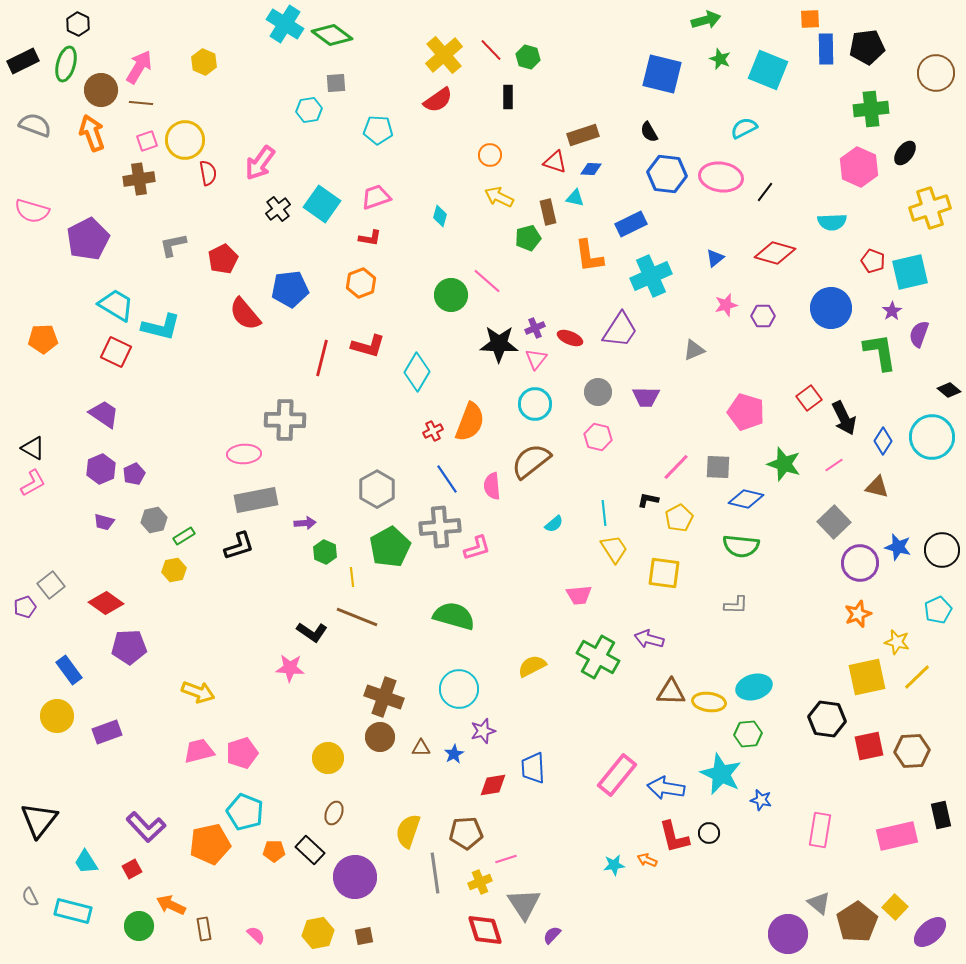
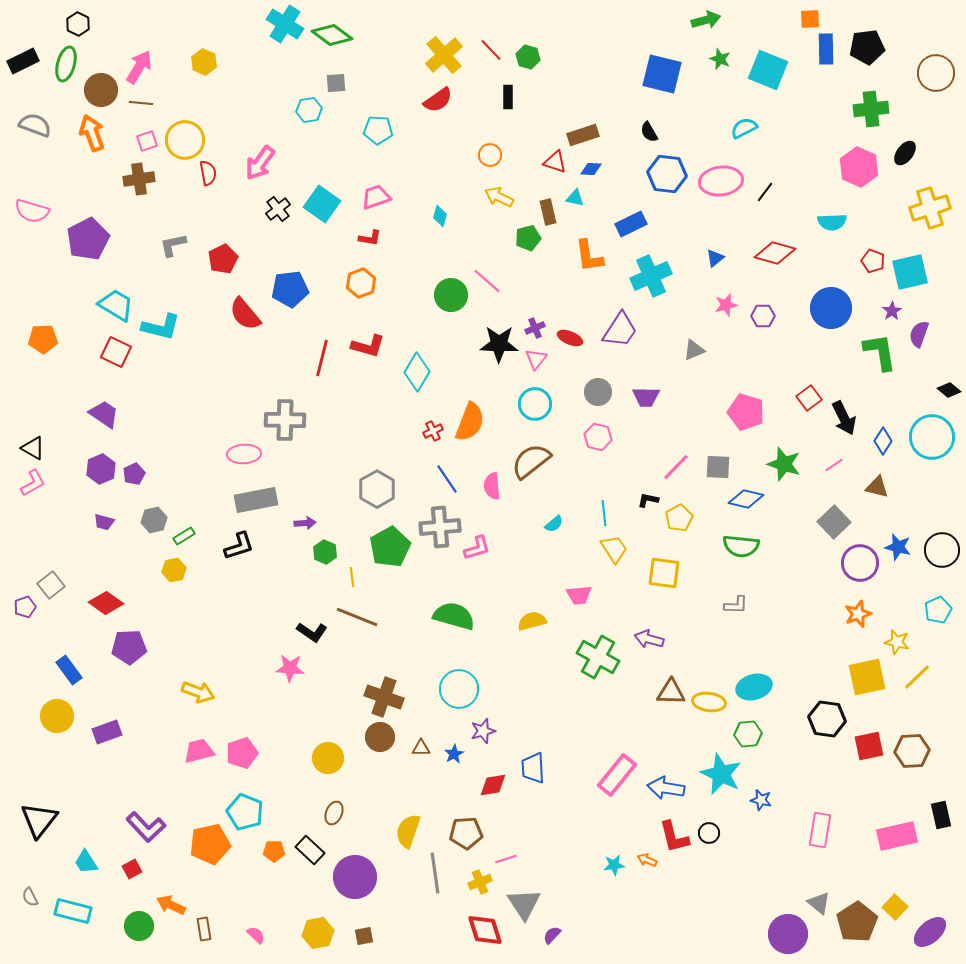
pink ellipse at (721, 177): moved 4 px down; rotated 15 degrees counterclockwise
yellow semicircle at (532, 666): moved 45 px up; rotated 12 degrees clockwise
